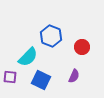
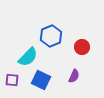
blue hexagon: rotated 15 degrees clockwise
purple square: moved 2 px right, 3 px down
